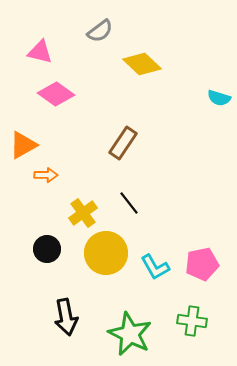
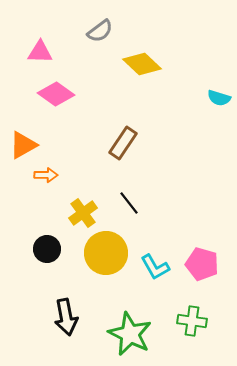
pink triangle: rotated 12 degrees counterclockwise
pink pentagon: rotated 28 degrees clockwise
